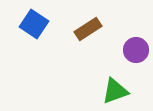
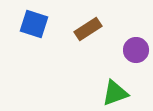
blue square: rotated 16 degrees counterclockwise
green triangle: moved 2 px down
